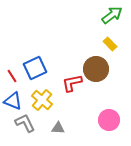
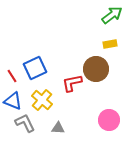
yellow rectangle: rotated 56 degrees counterclockwise
